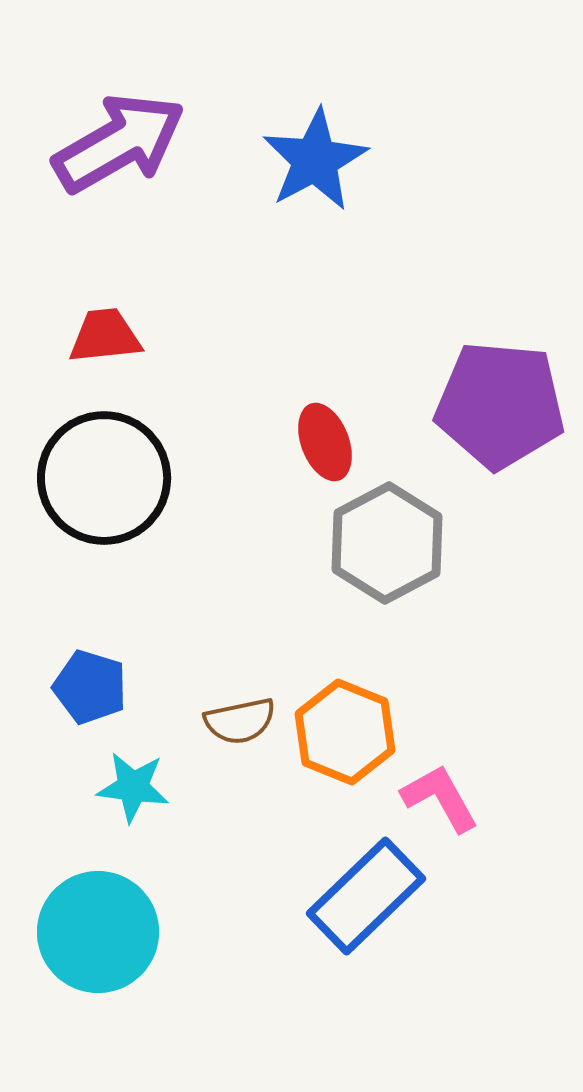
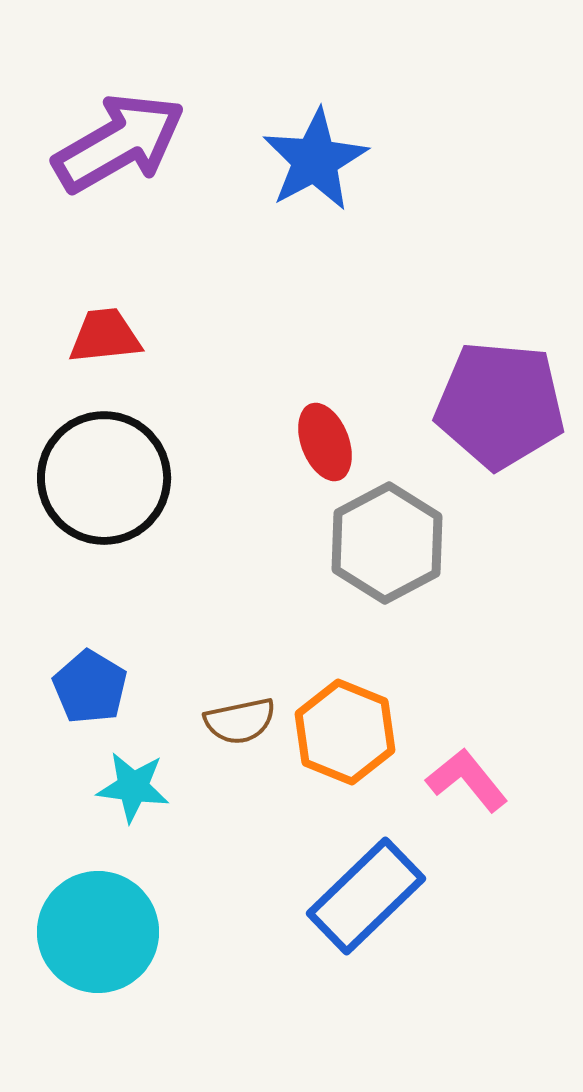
blue pentagon: rotated 14 degrees clockwise
pink L-shape: moved 27 px right, 18 px up; rotated 10 degrees counterclockwise
